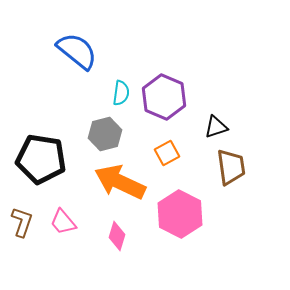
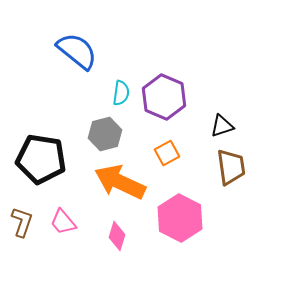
black triangle: moved 6 px right, 1 px up
pink hexagon: moved 4 px down
